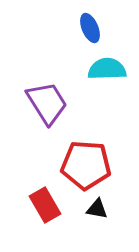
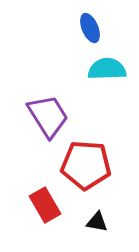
purple trapezoid: moved 1 px right, 13 px down
black triangle: moved 13 px down
